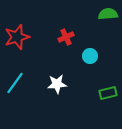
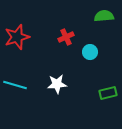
green semicircle: moved 4 px left, 2 px down
cyan circle: moved 4 px up
cyan line: moved 2 px down; rotated 70 degrees clockwise
